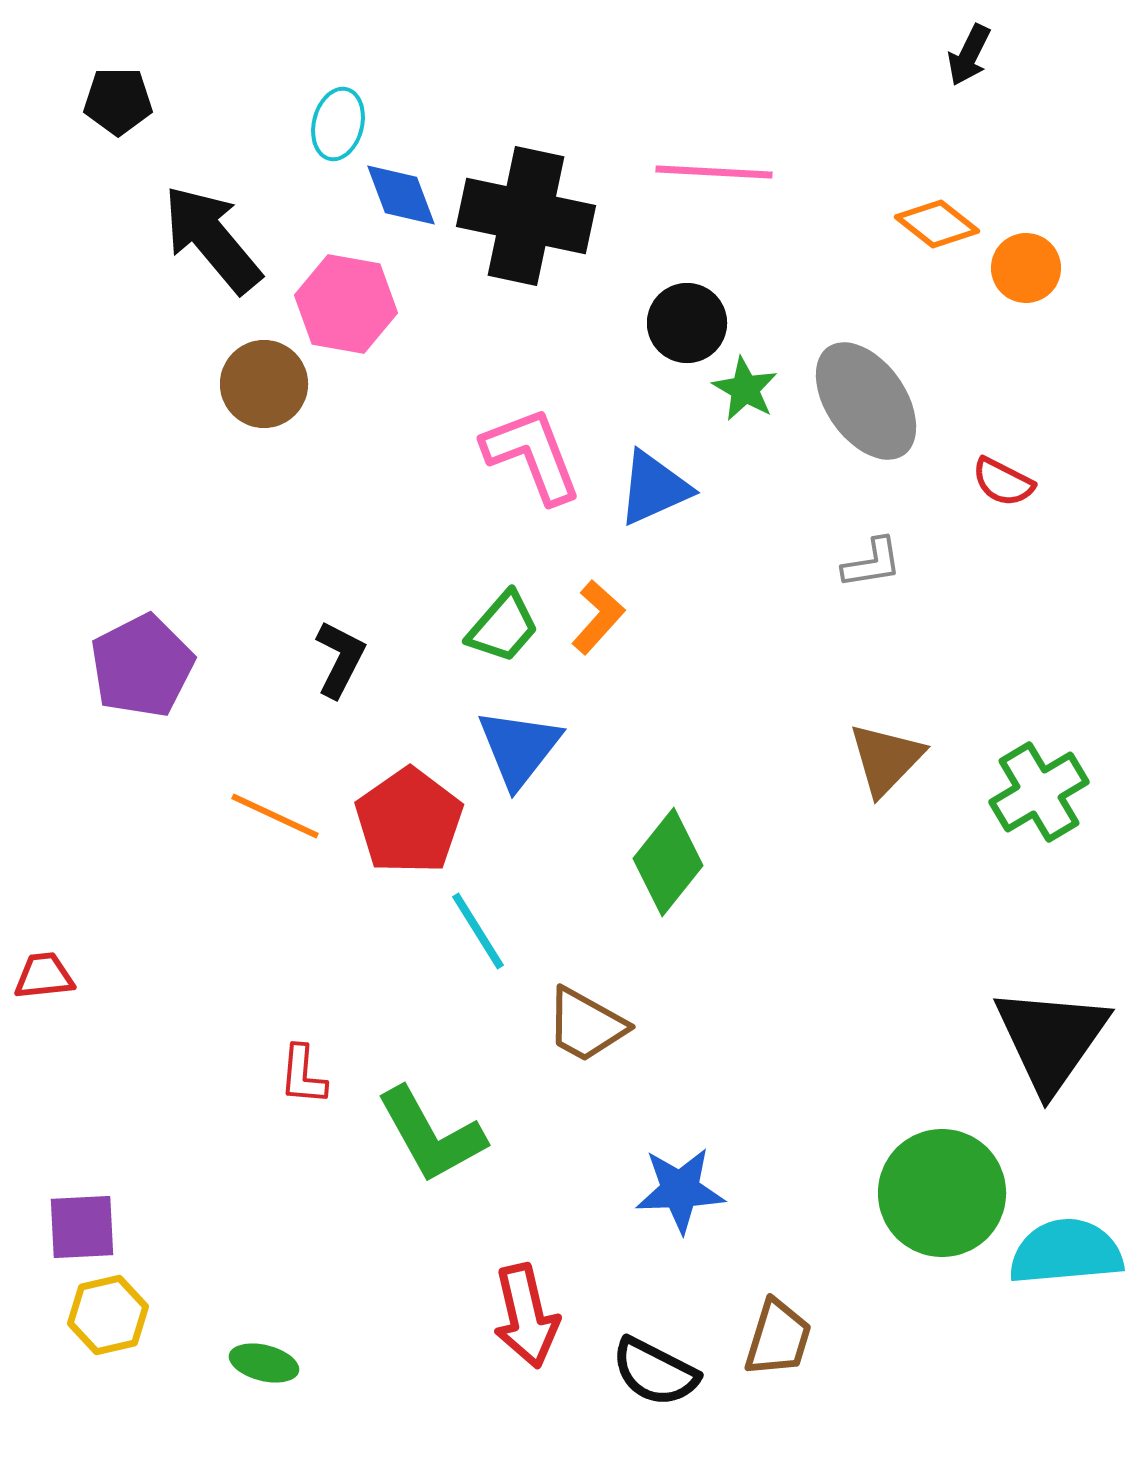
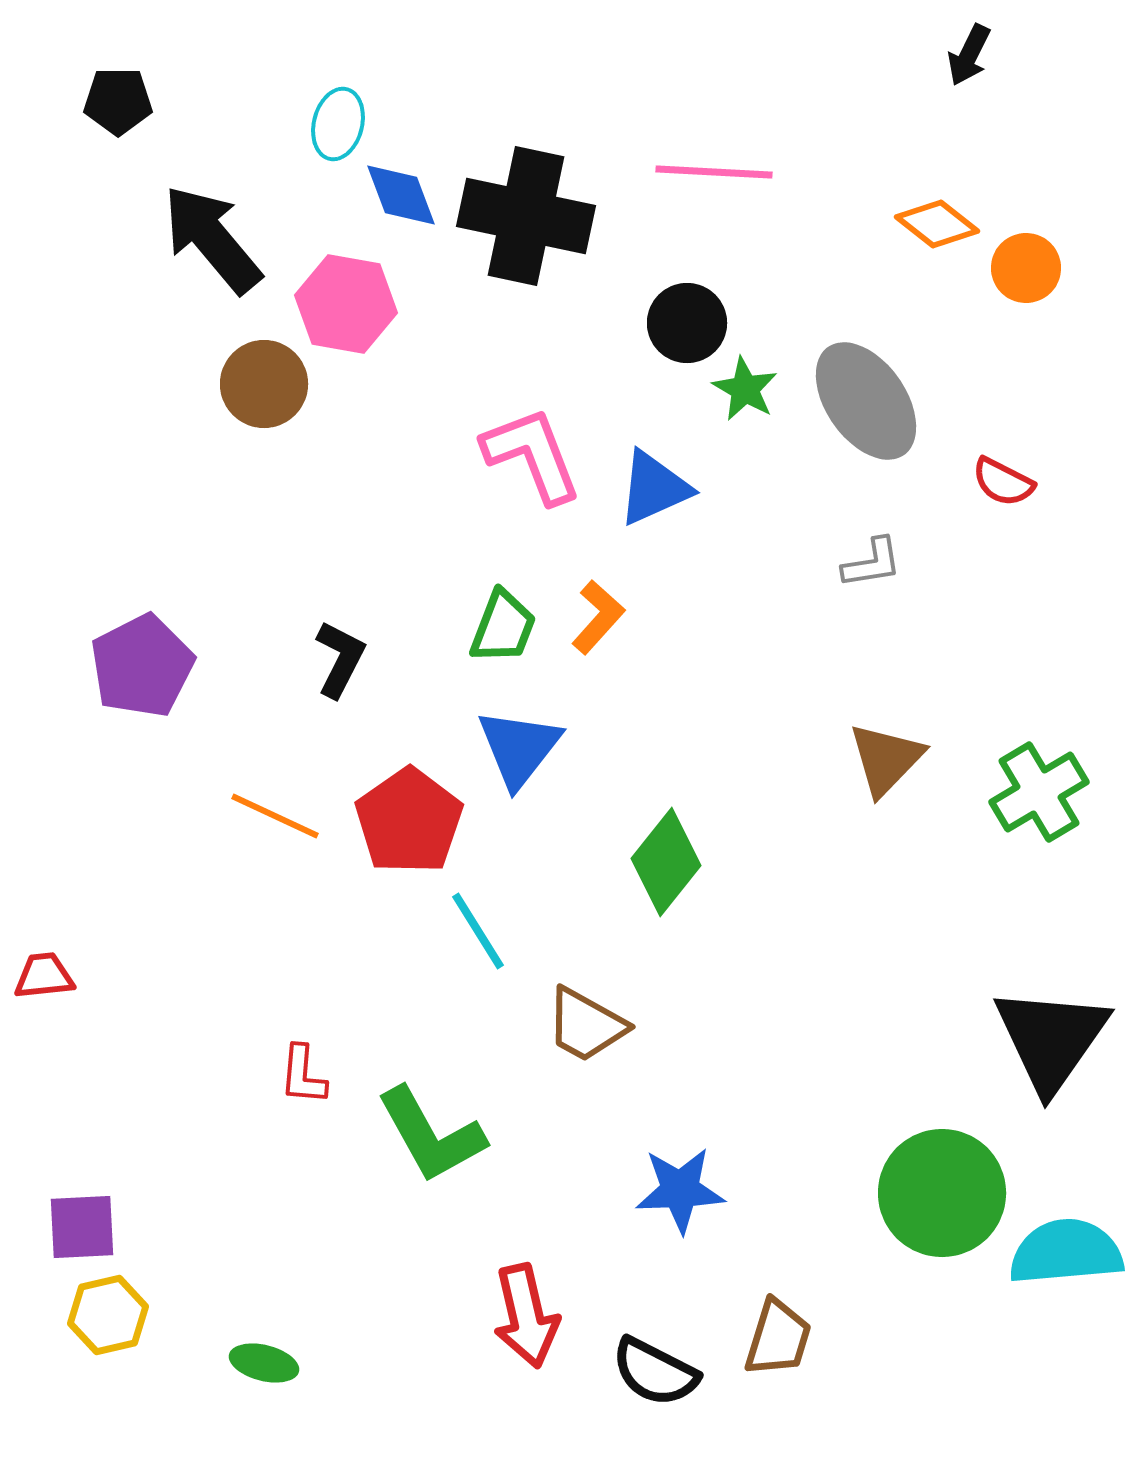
green trapezoid at (503, 627): rotated 20 degrees counterclockwise
green diamond at (668, 862): moved 2 px left
